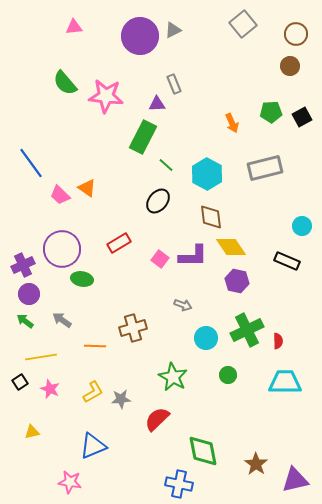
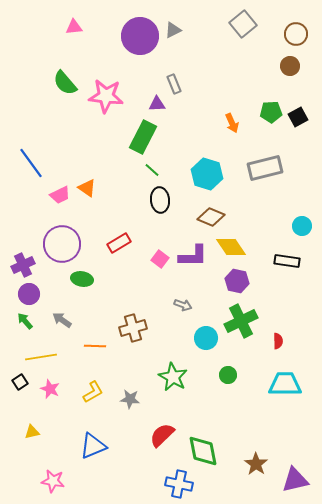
black square at (302, 117): moved 4 px left
green line at (166, 165): moved 14 px left, 5 px down
cyan hexagon at (207, 174): rotated 12 degrees counterclockwise
pink trapezoid at (60, 195): rotated 70 degrees counterclockwise
black ellipse at (158, 201): moved 2 px right, 1 px up; rotated 45 degrees counterclockwise
brown diamond at (211, 217): rotated 60 degrees counterclockwise
purple circle at (62, 249): moved 5 px up
black rectangle at (287, 261): rotated 15 degrees counterclockwise
green arrow at (25, 321): rotated 12 degrees clockwise
green cross at (247, 330): moved 6 px left, 9 px up
cyan trapezoid at (285, 382): moved 2 px down
gray star at (121, 399): moved 9 px right; rotated 12 degrees clockwise
red semicircle at (157, 419): moved 5 px right, 16 px down
pink star at (70, 482): moved 17 px left, 1 px up
